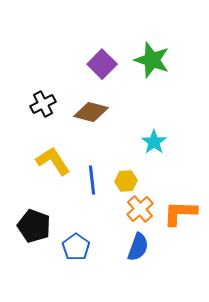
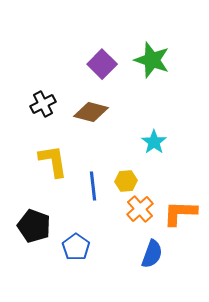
yellow L-shape: rotated 24 degrees clockwise
blue line: moved 1 px right, 6 px down
blue semicircle: moved 14 px right, 7 px down
